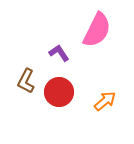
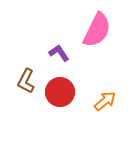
red circle: moved 1 px right
